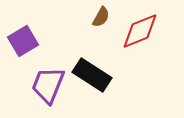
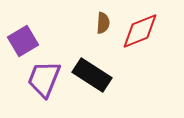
brown semicircle: moved 2 px right, 6 px down; rotated 25 degrees counterclockwise
purple trapezoid: moved 4 px left, 6 px up
